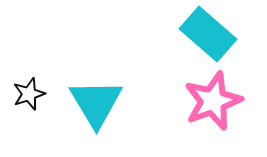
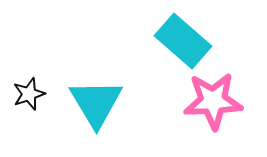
cyan rectangle: moved 25 px left, 7 px down
pink star: rotated 18 degrees clockwise
